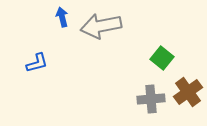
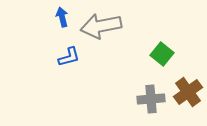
green square: moved 4 px up
blue L-shape: moved 32 px right, 6 px up
